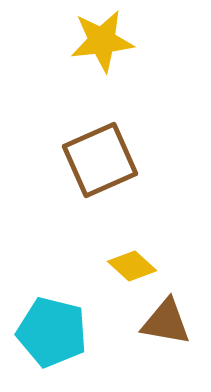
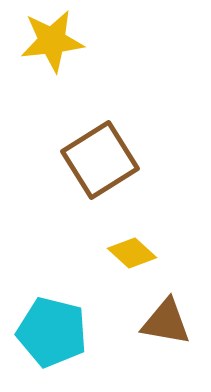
yellow star: moved 50 px left
brown square: rotated 8 degrees counterclockwise
yellow diamond: moved 13 px up
